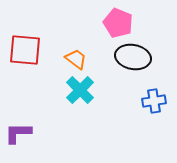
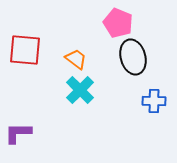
black ellipse: rotated 64 degrees clockwise
blue cross: rotated 10 degrees clockwise
